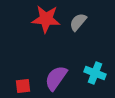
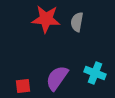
gray semicircle: moved 1 px left; rotated 30 degrees counterclockwise
purple semicircle: moved 1 px right
